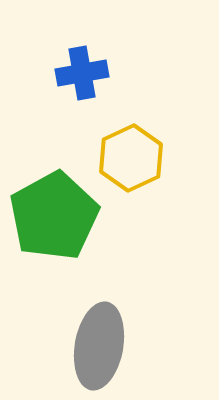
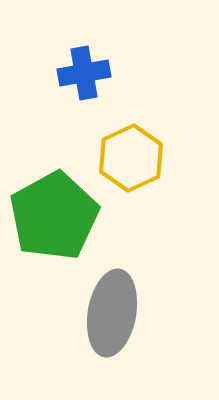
blue cross: moved 2 px right
gray ellipse: moved 13 px right, 33 px up
